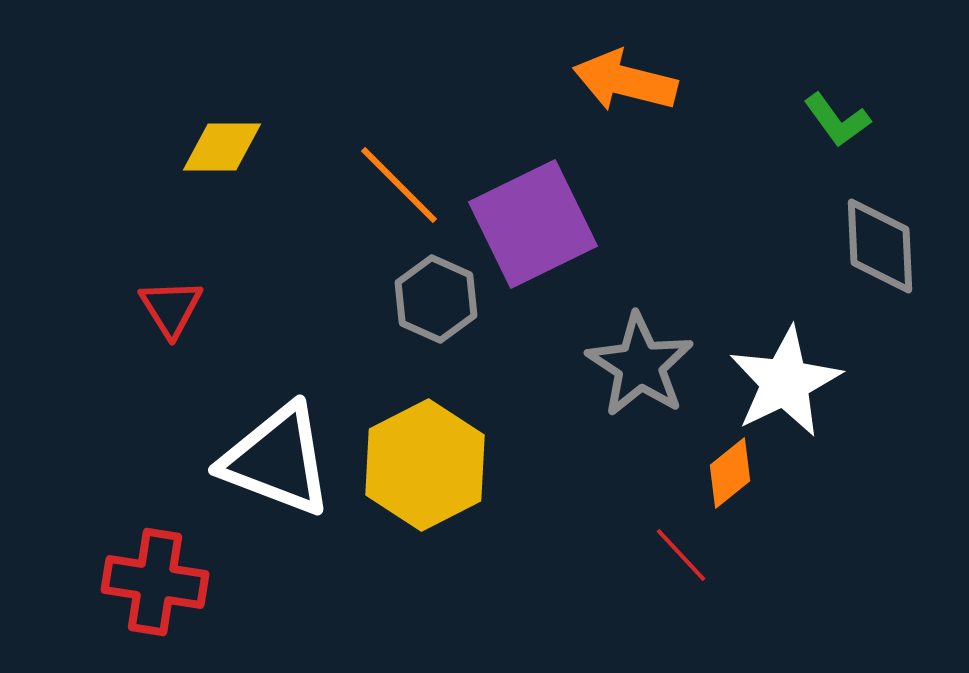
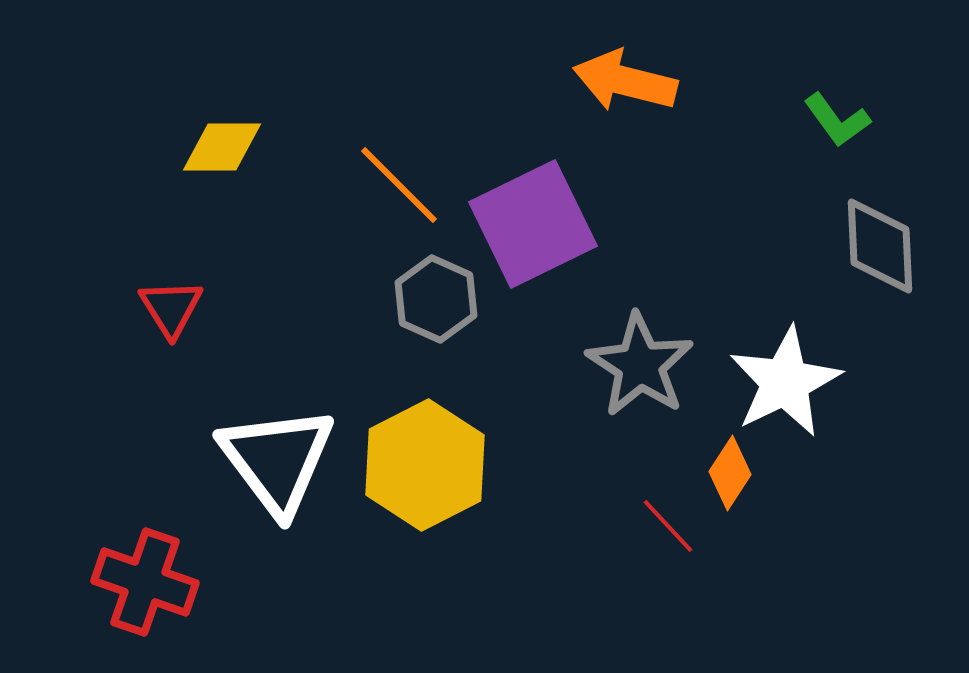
white triangle: rotated 32 degrees clockwise
orange diamond: rotated 18 degrees counterclockwise
red line: moved 13 px left, 29 px up
red cross: moved 10 px left; rotated 10 degrees clockwise
